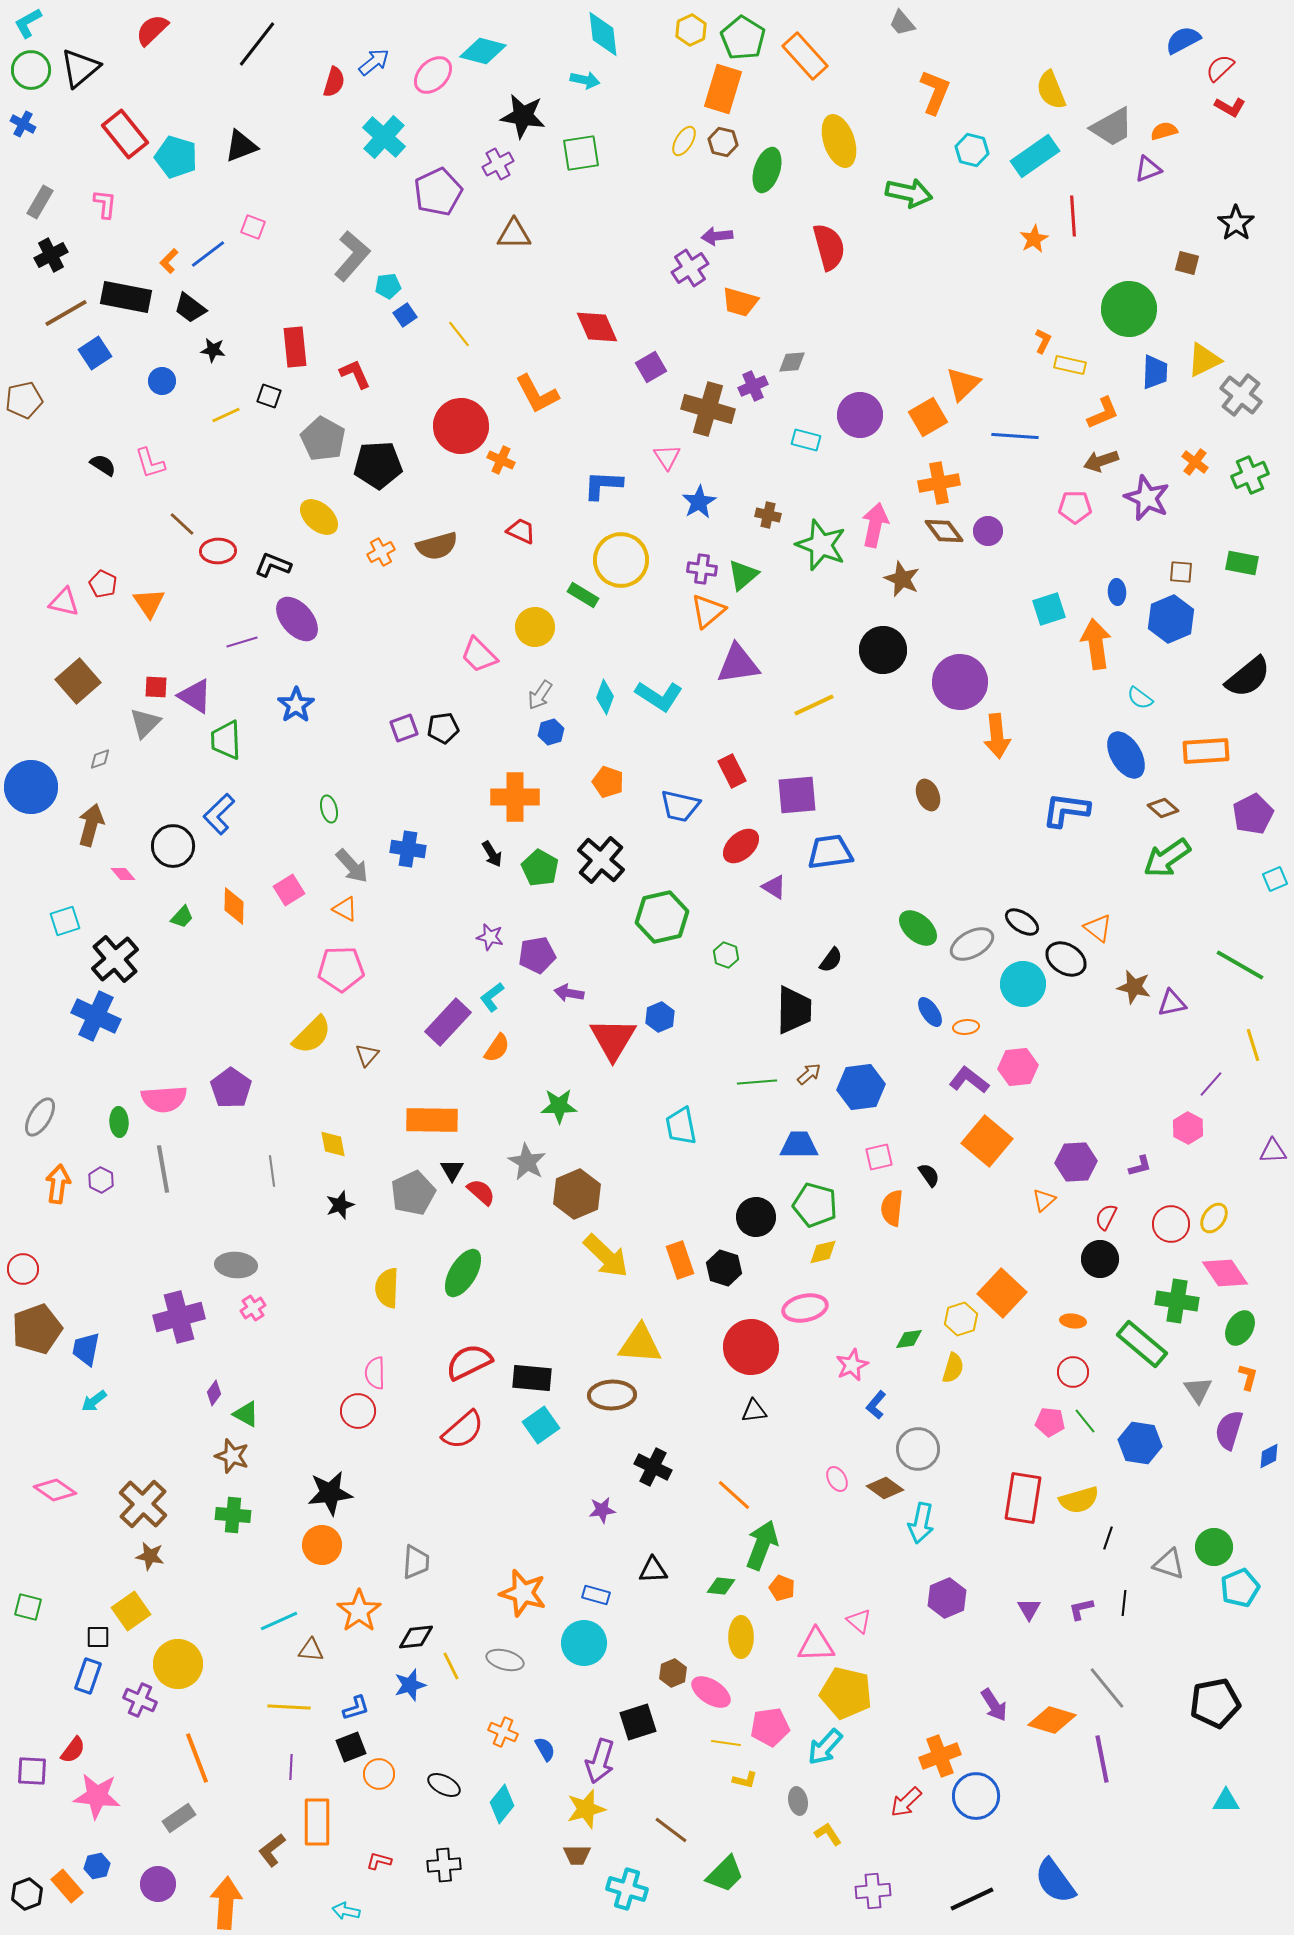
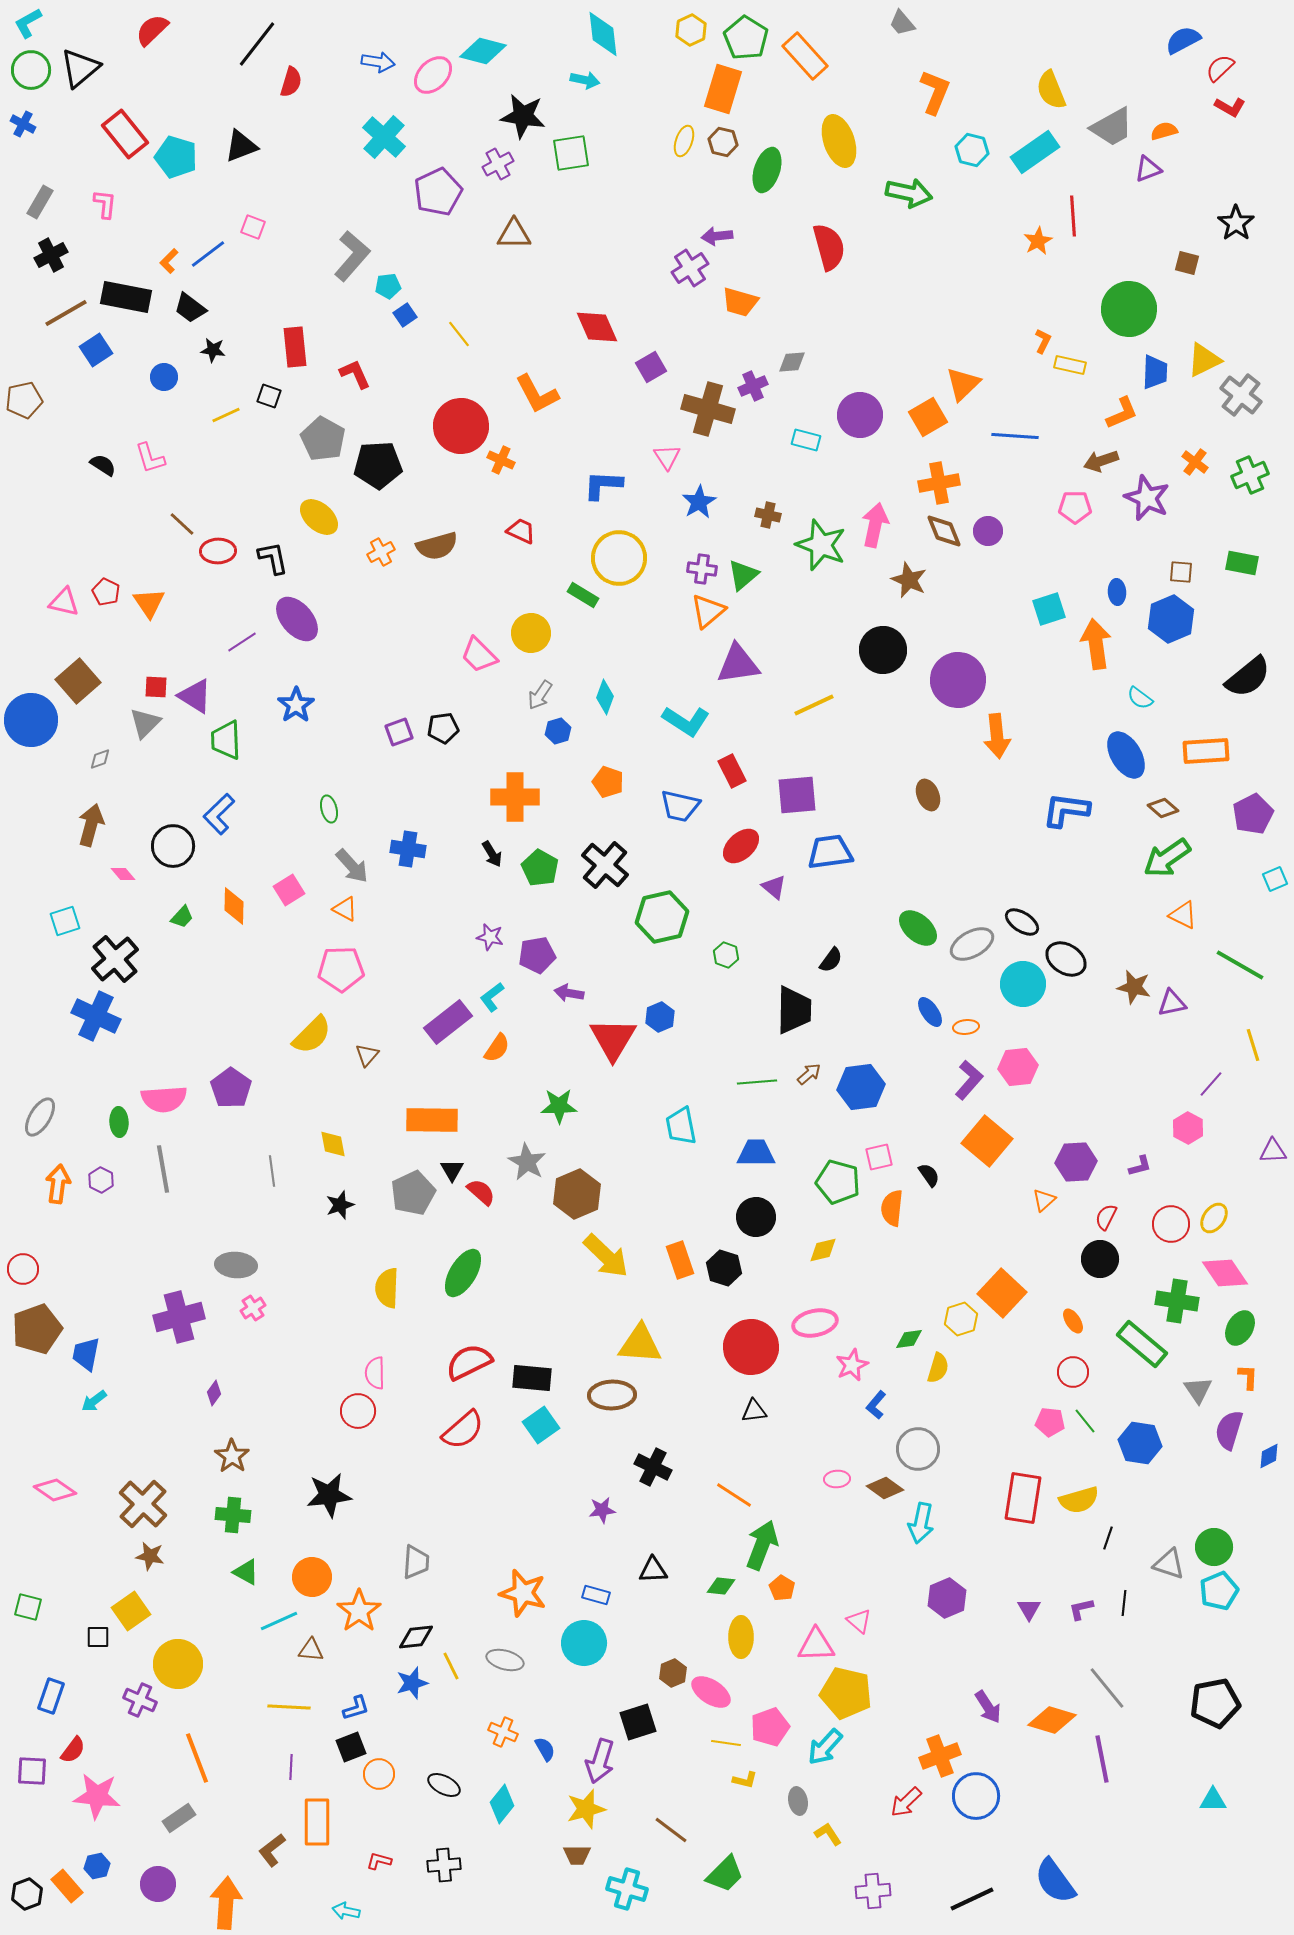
green pentagon at (743, 38): moved 3 px right
blue arrow at (374, 62): moved 4 px right; rotated 48 degrees clockwise
red semicircle at (334, 82): moved 43 px left
yellow ellipse at (684, 141): rotated 12 degrees counterclockwise
green square at (581, 153): moved 10 px left
cyan rectangle at (1035, 156): moved 4 px up
orange star at (1034, 239): moved 4 px right, 2 px down
blue square at (95, 353): moved 1 px right, 3 px up
blue circle at (162, 381): moved 2 px right, 4 px up
orange L-shape at (1103, 413): moved 19 px right
pink L-shape at (150, 463): moved 5 px up
brown diamond at (944, 531): rotated 15 degrees clockwise
yellow circle at (621, 560): moved 2 px left, 2 px up
black L-shape at (273, 565): moved 7 px up; rotated 57 degrees clockwise
brown star at (902, 579): moved 7 px right, 1 px down
red pentagon at (103, 584): moved 3 px right, 8 px down
yellow circle at (535, 627): moved 4 px left, 6 px down
purple line at (242, 642): rotated 16 degrees counterclockwise
purple circle at (960, 682): moved 2 px left, 2 px up
cyan L-shape at (659, 696): moved 27 px right, 25 px down
purple square at (404, 728): moved 5 px left, 4 px down
blue hexagon at (551, 732): moved 7 px right, 1 px up
blue circle at (31, 787): moved 67 px up
black cross at (601, 860): moved 4 px right, 5 px down
purple triangle at (774, 887): rotated 8 degrees clockwise
orange triangle at (1098, 928): moved 85 px right, 13 px up; rotated 12 degrees counterclockwise
purple rectangle at (448, 1022): rotated 9 degrees clockwise
purple L-shape at (969, 1080): rotated 93 degrees clockwise
blue trapezoid at (799, 1145): moved 43 px left, 8 px down
green pentagon at (815, 1205): moved 23 px right, 23 px up
yellow diamond at (823, 1252): moved 2 px up
pink ellipse at (805, 1308): moved 10 px right, 15 px down
orange ellipse at (1073, 1321): rotated 50 degrees clockwise
blue trapezoid at (86, 1349): moved 5 px down
yellow semicircle at (953, 1368): moved 15 px left
orange L-shape at (1248, 1377): rotated 12 degrees counterclockwise
green triangle at (246, 1414): moved 158 px down
brown star at (232, 1456): rotated 16 degrees clockwise
pink ellipse at (837, 1479): rotated 65 degrees counterclockwise
black star at (330, 1493): moved 1 px left, 2 px down
orange line at (734, 1495): rotated 9 degrees counterclockwise
orange circle at (322, 1545): moved 10 px left, 32 px down
orange pentagon at (782, 1588): rotated 10 degrees clockwise
cyan pentagon at (1240, 1588): moved 21 px left, 3 px down
blue rectangle at (88, 1676): moved 37 px left, 20 px down
blue star at (410, 1685): moved 2 px right, 2 px up
purple arrow at (994, 1705): moved 6 px left, 2 px down
pink pentagon at (770, 1727): rotated 12 degrees counterclockwise
cyan triangle at (1226, 1801): moved 13 px left, 1 px up
